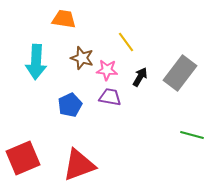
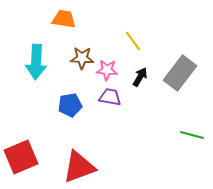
yellow line: moved 7 px right, 1 px up
brown star: rotated 15 degrees counterclockwise
blue pentagon: rotated 15 degrees clockwise
red square: moved 2 px left, 1 px up
red triangle: moved 2 px down
